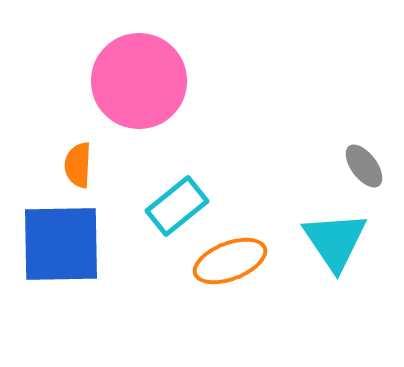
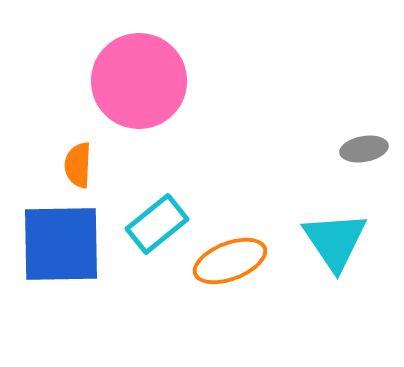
gray ellipse: moved 17 px up; rotated 63 degrees counterclockwise
cyan rectangle: moved 20 px left, 18 px down
